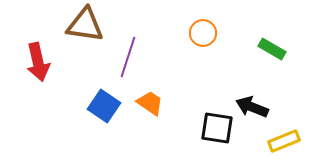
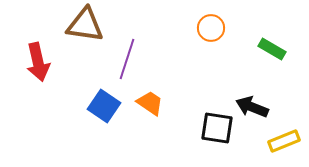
orange circle: moved 8 px right, 5 px up
purple line: moved 1 px left, 2 px down
